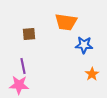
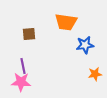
blue star: moved 1 px right; rotated 12 degrees counterclockwise
orange star: moved 3 px right; rotated 24 degrees clockwise
pink star: moved 2 px right, 3 px up
